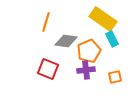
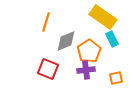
yellow rectangle: moved 2 px up
gray diamond: rotated 30 degrees counterclockwise
orange pentagon: rotated 10 degrees counterclockwise
orange square: moved 1 px right, 1 px down
